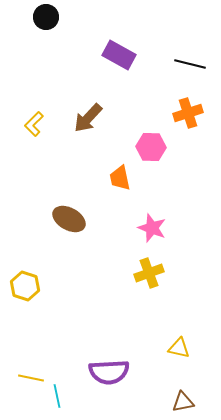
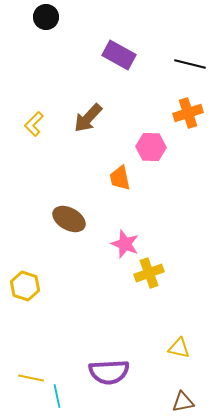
pink star: moved 27 px left, 16 px down
